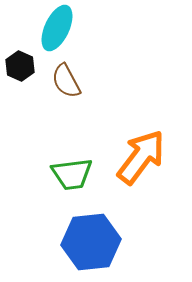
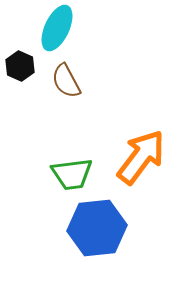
blue hexagon: moved 6 px right, 14 px up
